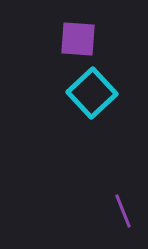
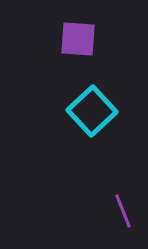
cyan square: moved 18 px down
